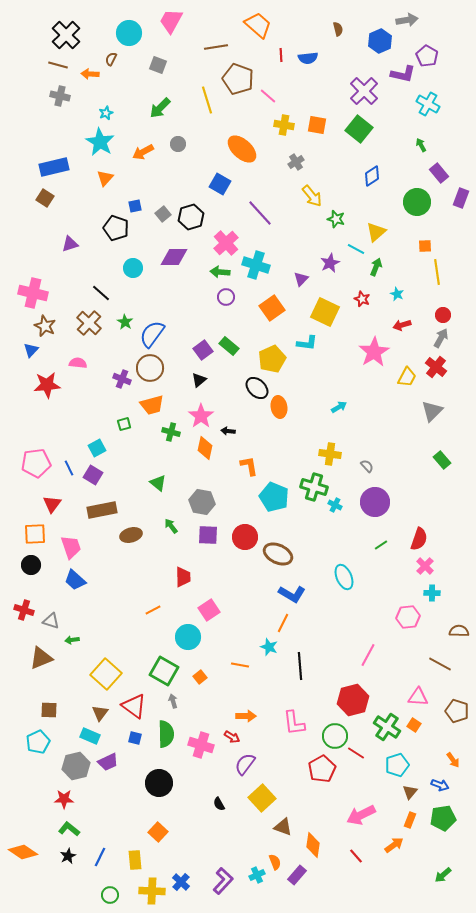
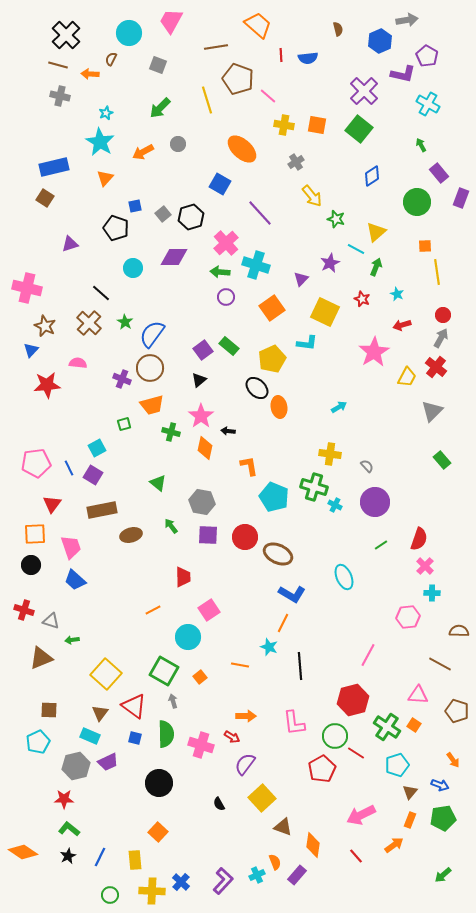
pink cross at (33, 293): moved 6 px left, 5 px up
pink triangle at (418, 697): moved 2 px up
